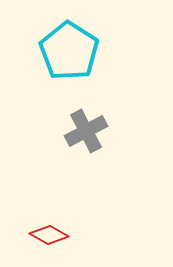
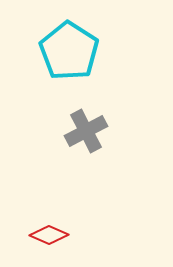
red diamond: rotated 6 degrees counterclockwise
